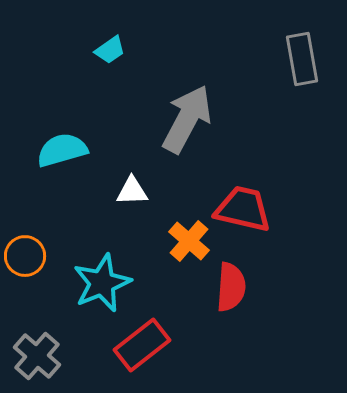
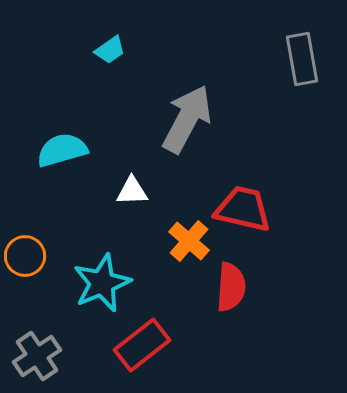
gray cross: rotated 15 degrees clockwise
